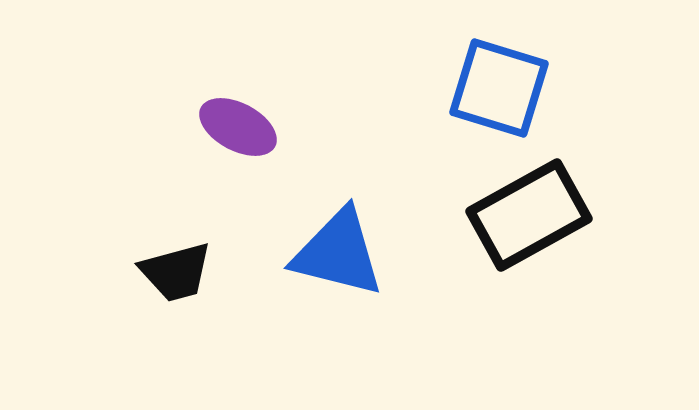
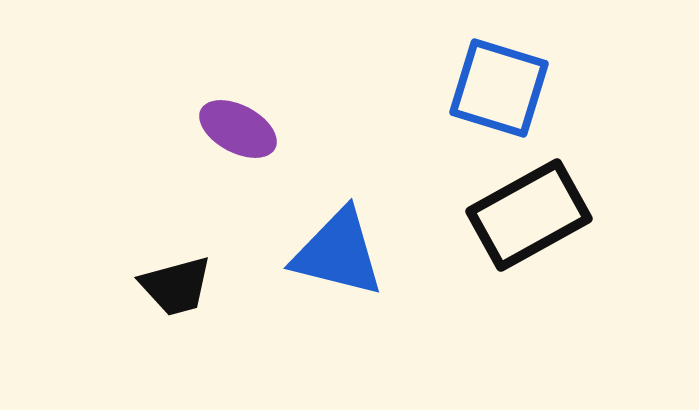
purple ellipse: moved 2 px down
black trapezoid: moved 14 px down
